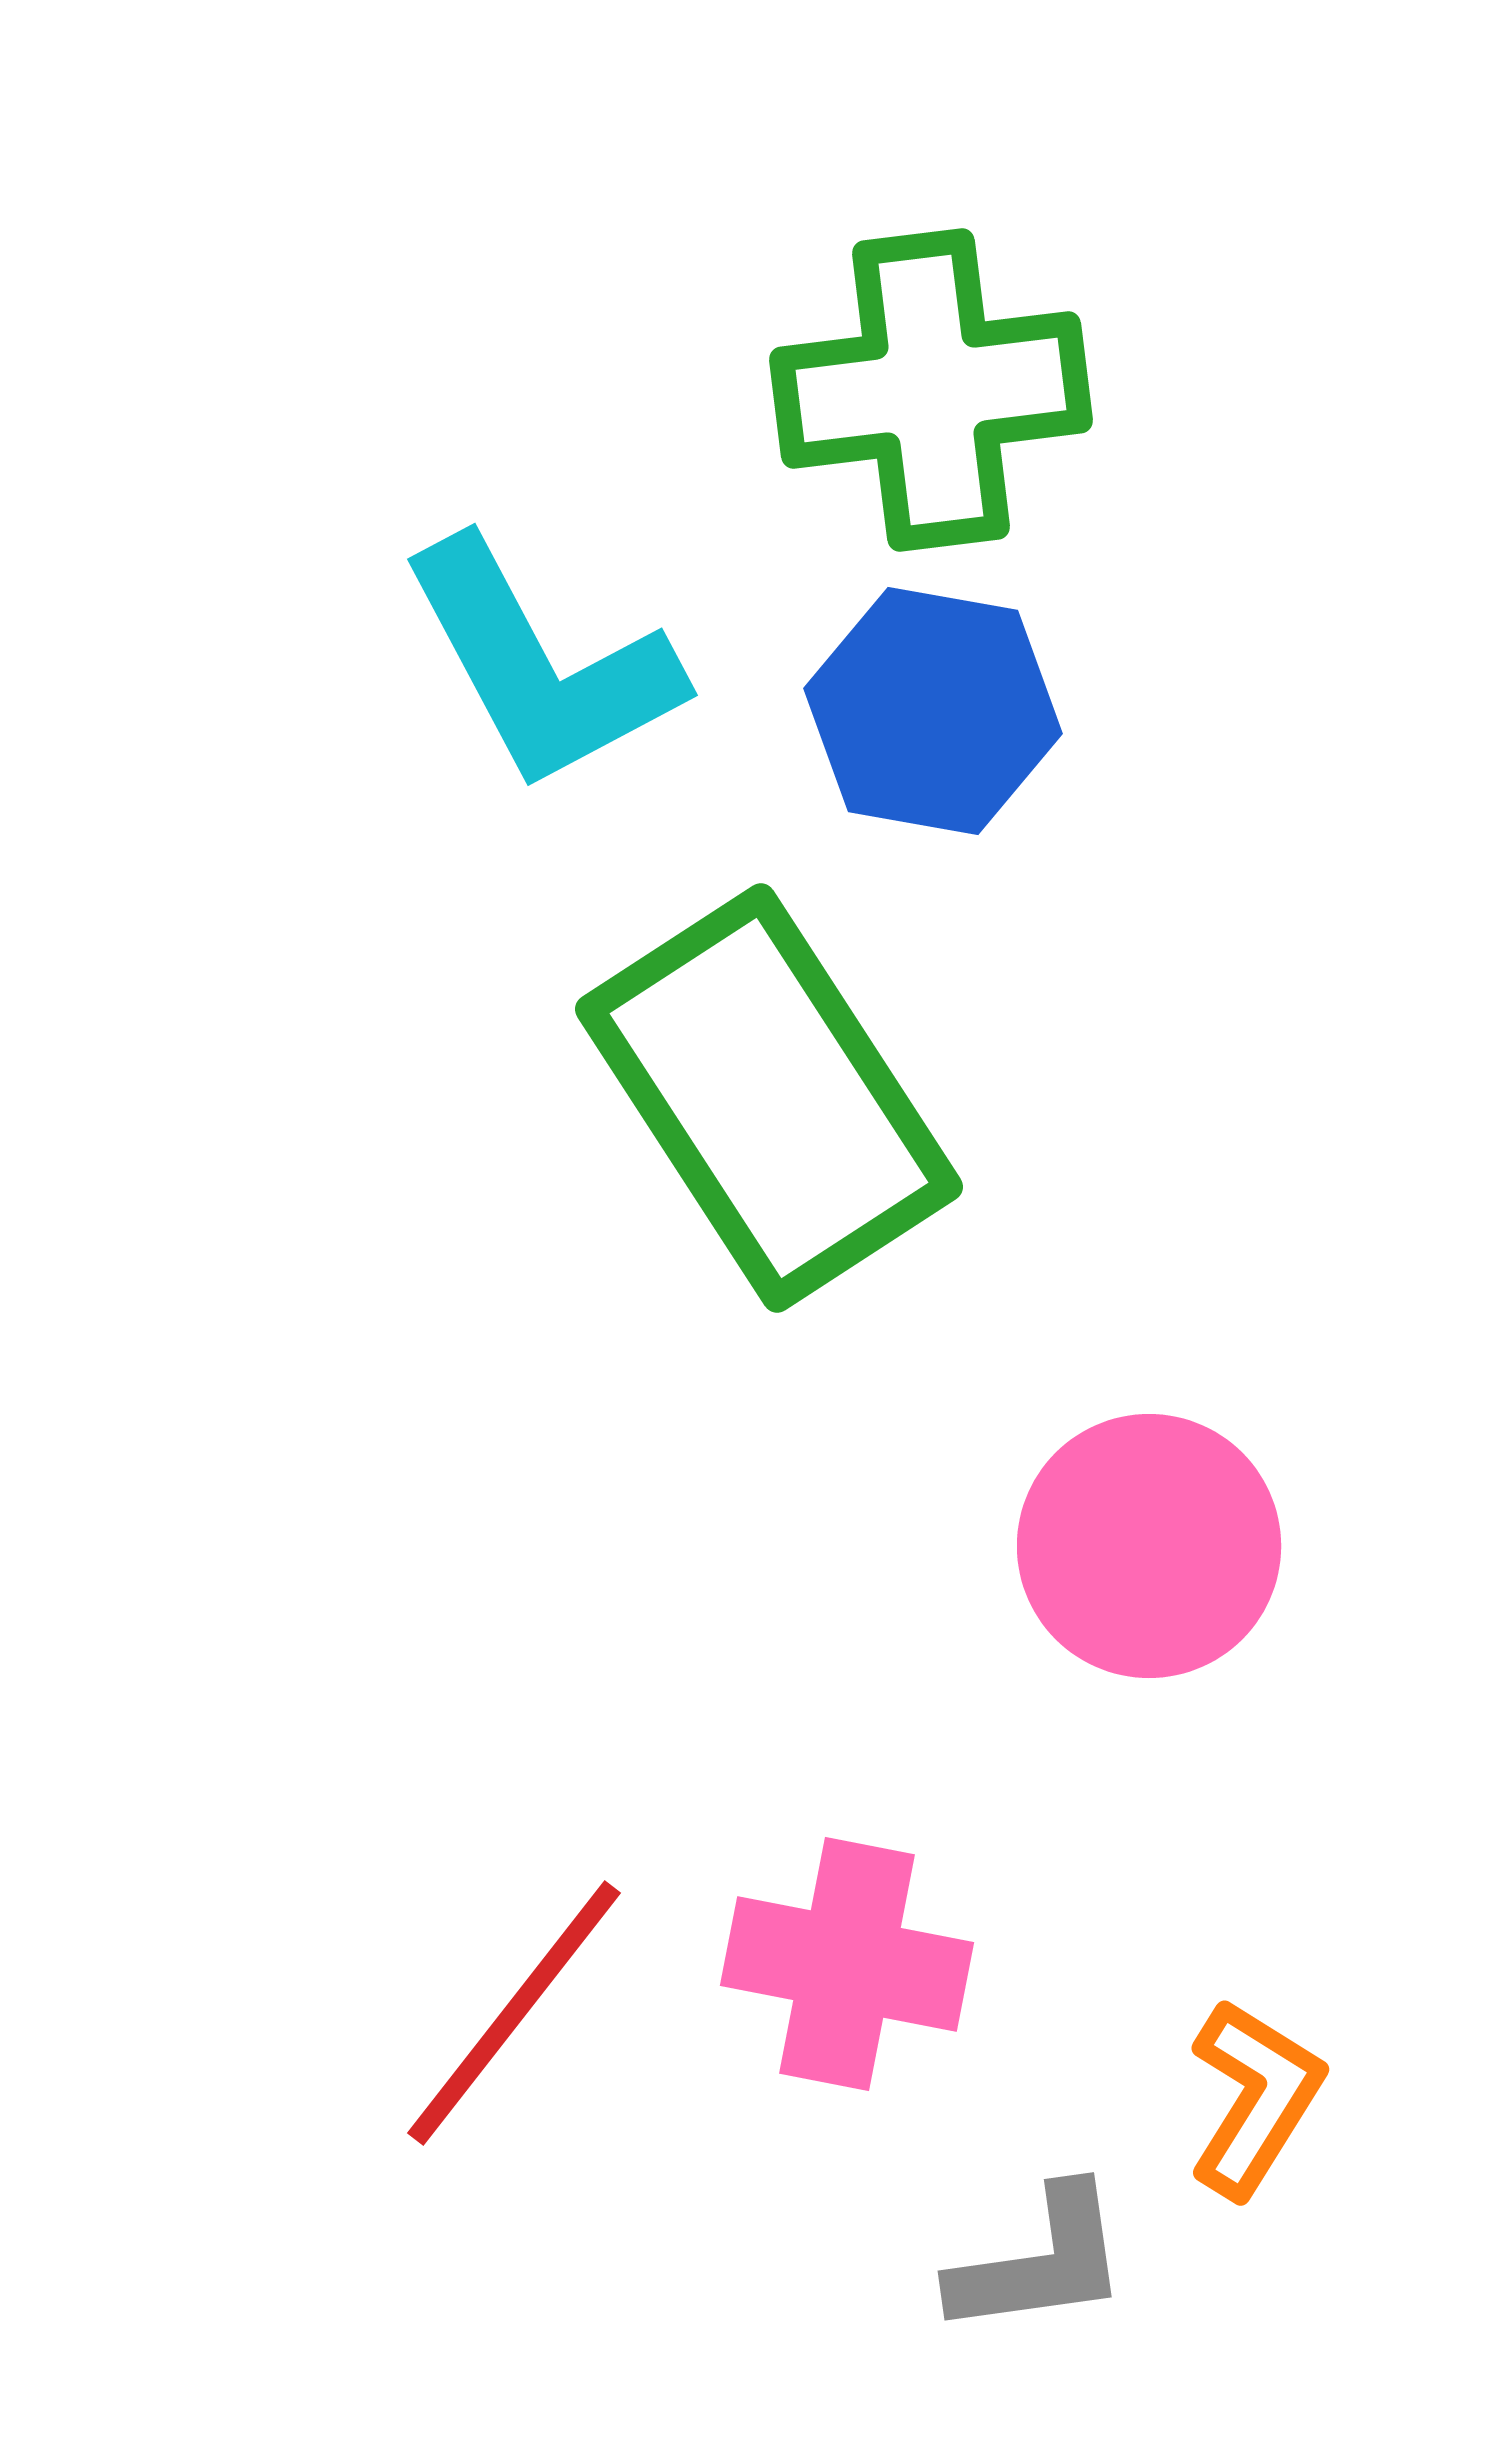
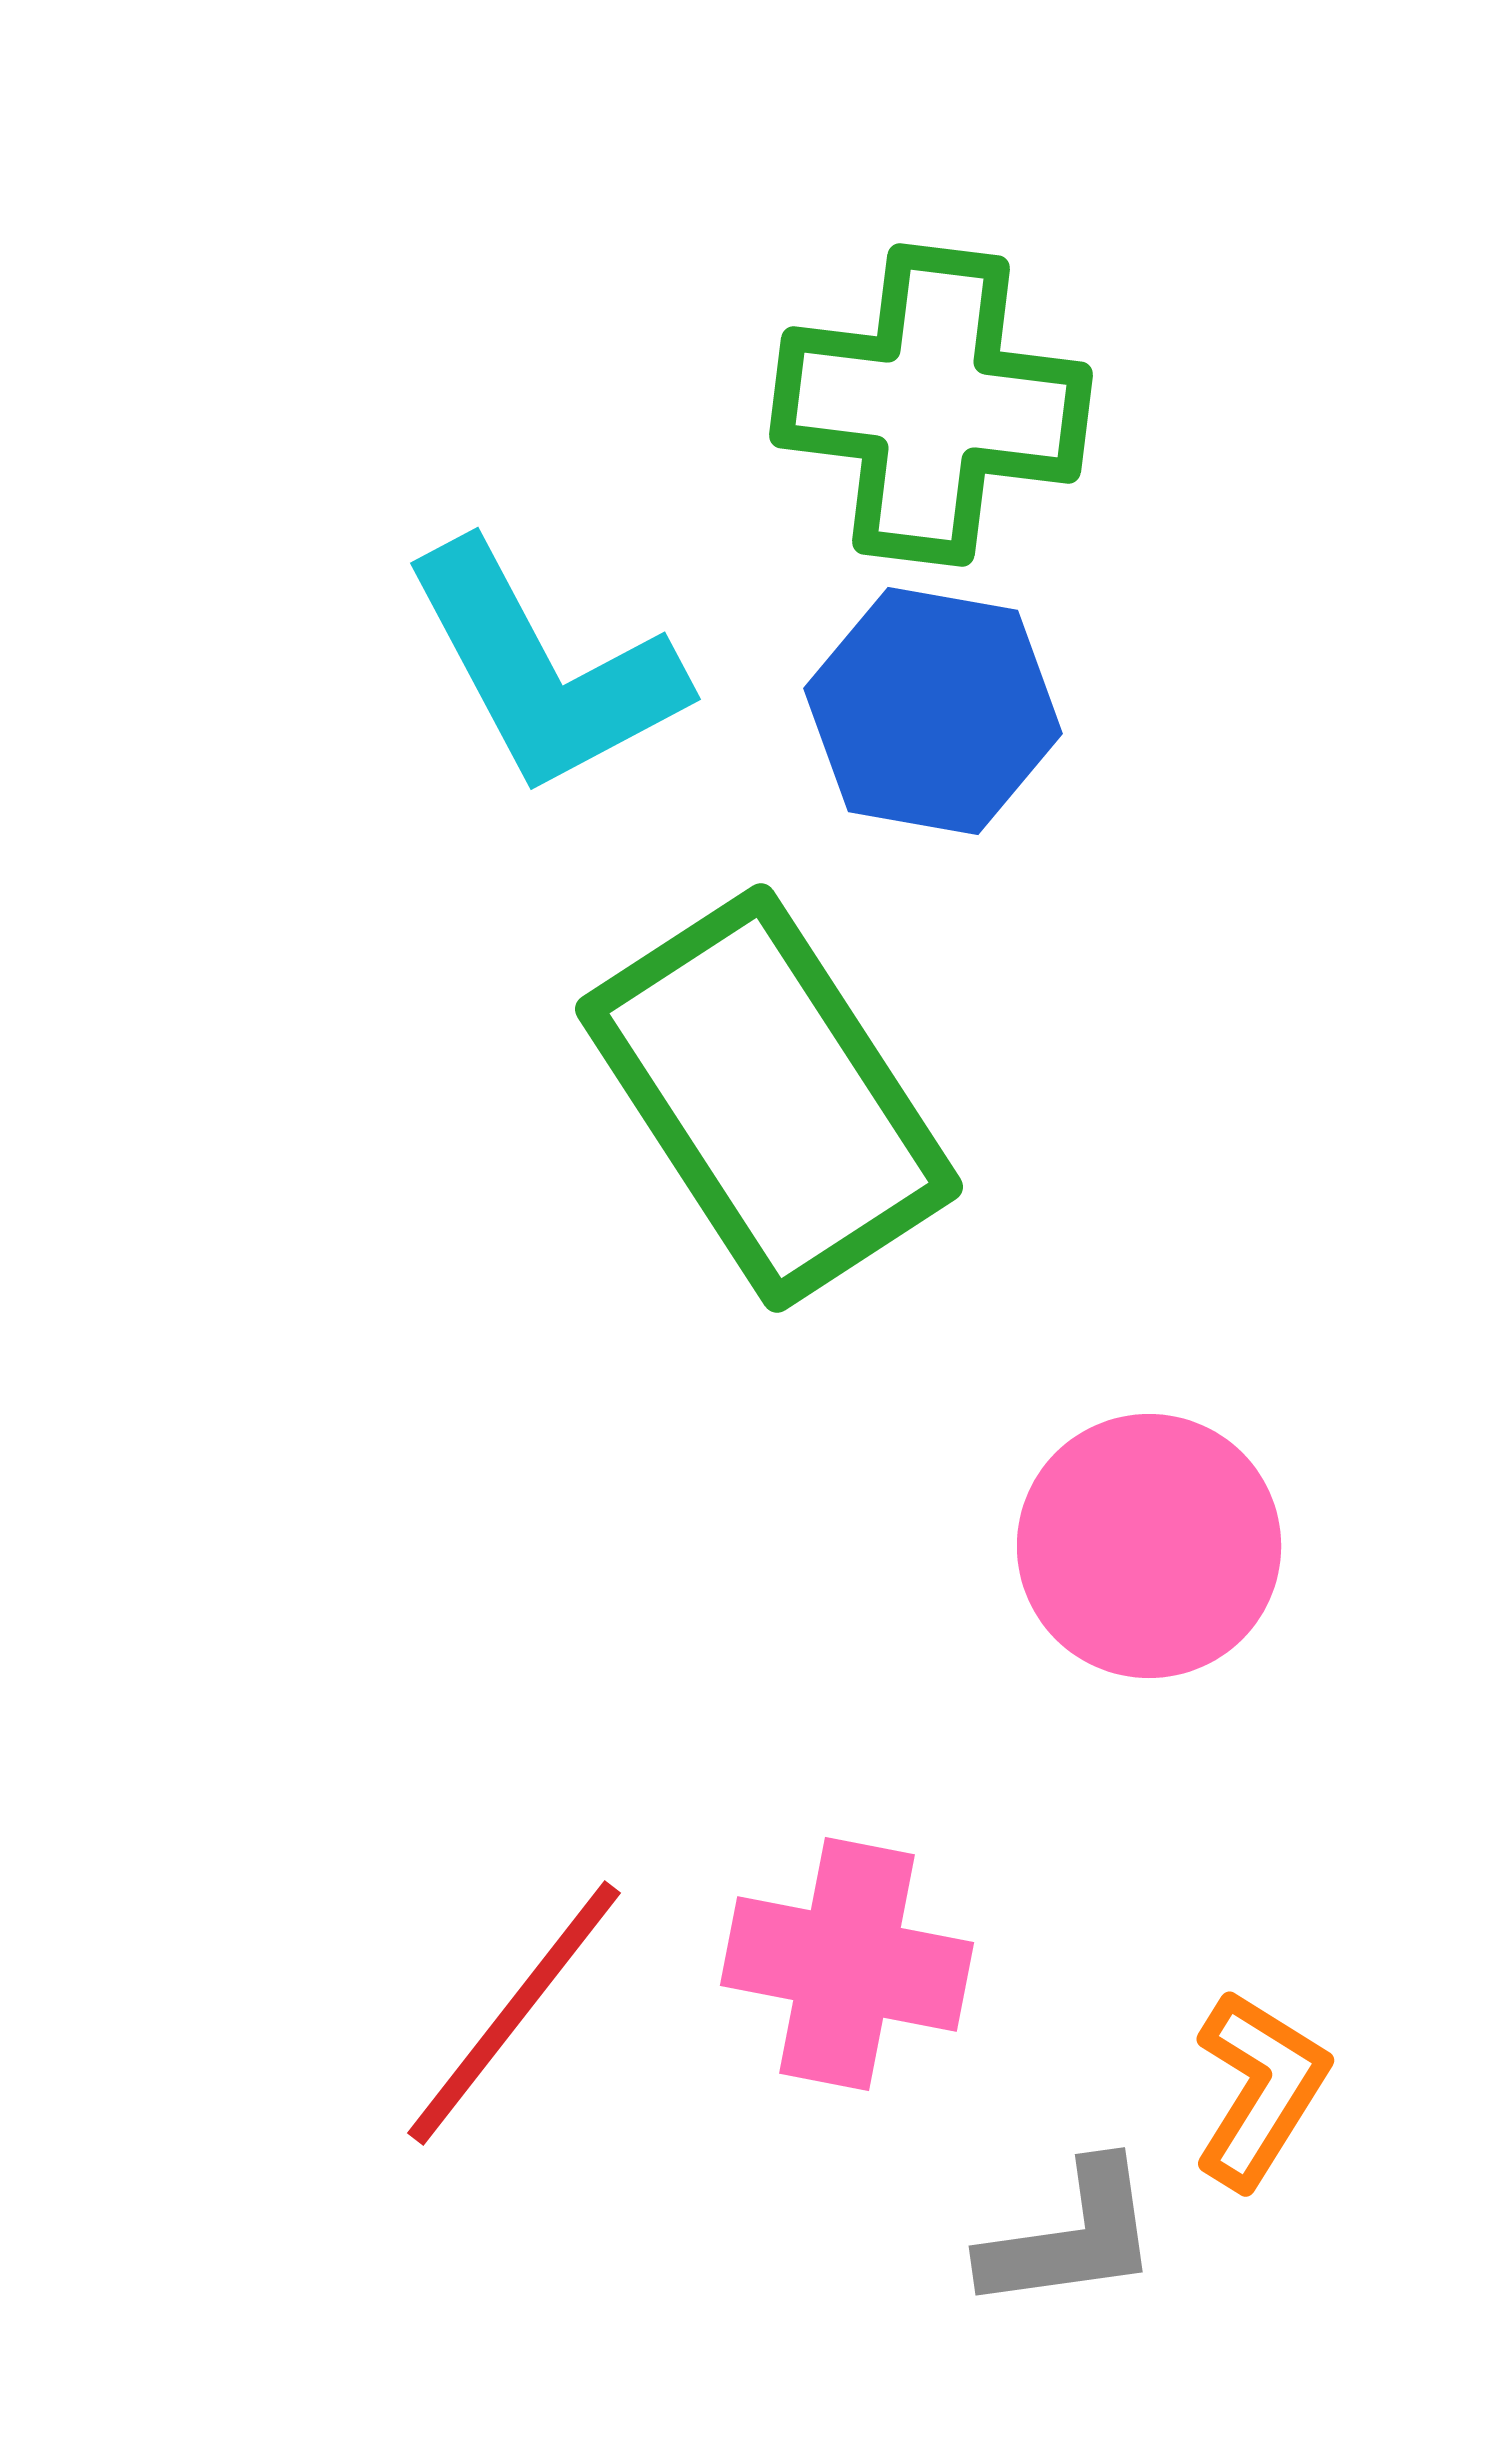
green cross: moved 15 px down; rotated 14 degrees clockwise
cyan L-shape: moved 3 px right, 4 px down
orange L-shape: moved 5 px right, 9 px up
gray L-shape: moved 31 px right, 25 px up
